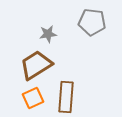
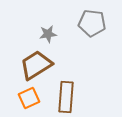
gray pentagon: moved 1 px down
orange square: moved 4 px left
